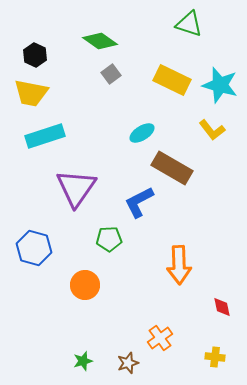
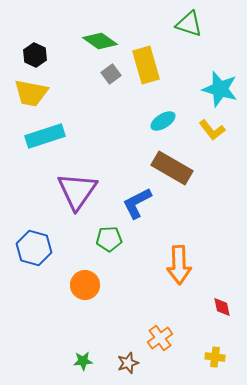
yellow rectangle: moved 26 px left, 15 px up; rotated 48 degrees clockwise
cyan star: moved 4 px down
cyan ellipse: moved 21 px right, 12 px up
purple triangle: moved 1 px right, 3 px down
blue L-shape: moved 2 px left, 1 px down
green star: rotated 12 degrees clockwise
